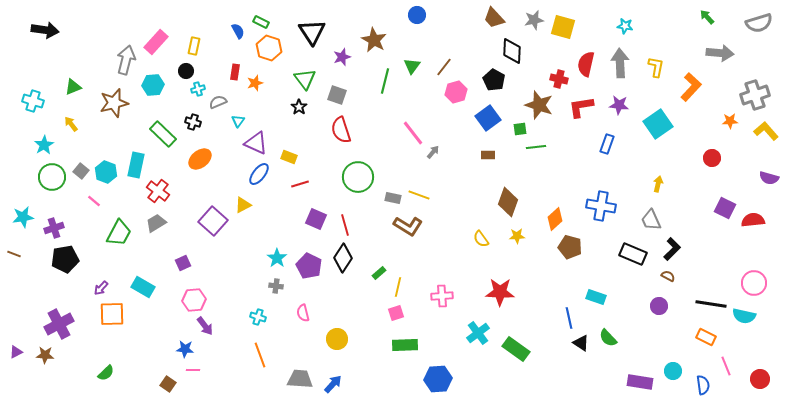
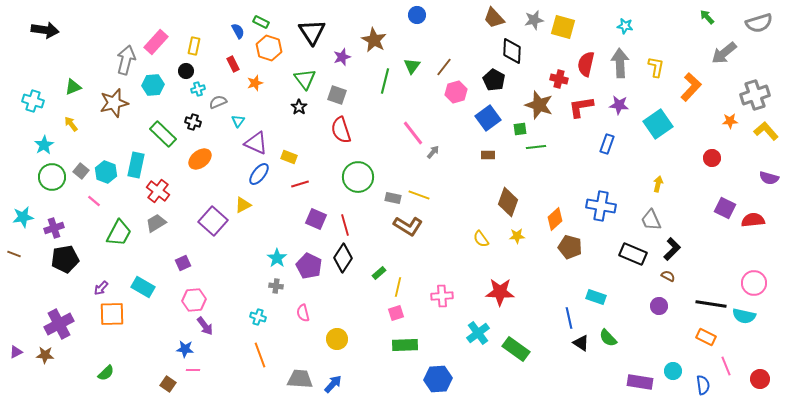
gray arrow at (720, 53): moved 4 px right; rotated 136 degrees clockwise
red rectangle at (235, 72): moved 2 px left, 8 px up; rotated 35 degrees counterclockwise
